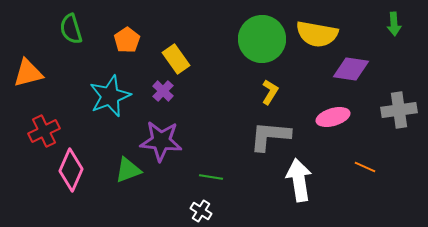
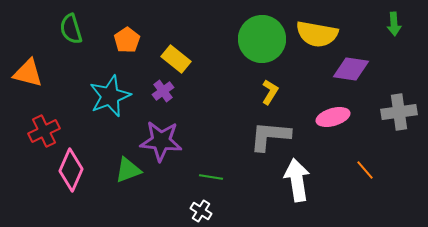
yellow rectangle: rotated 16 degrees counterclockwise
orange triangle: rotated 28 degrees clockwise
purple cross: rotated 10 degrees clockwise
gray cross: moved 2 px down
orange line: moved 3 px down; rotated 25 degrees clockwise
white arrow: moved 2 px left
